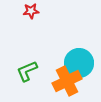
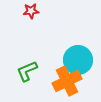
cyan circle: moved 1 px left, 3 px up
